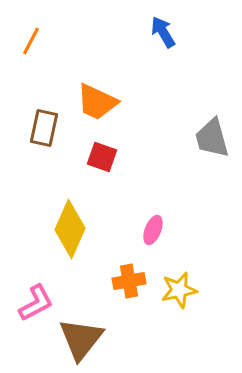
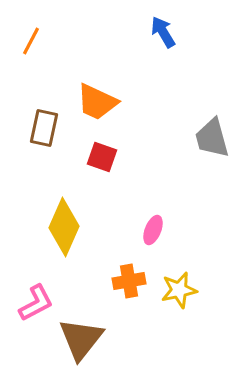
yellow diamond: moved 6 px left, 2 px up
